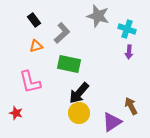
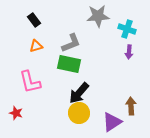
gray star: rotated 20 degrees counterclockwise
gray L-shape: moved 9 px right, 10 px down; rotated 20 degrees clockwise
brown arrow: rotated 24 degrees clockwise
